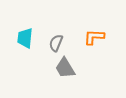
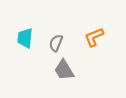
orange L-shape: rotated 25 degrees counterclockwise
gray trapezoid: moved 1 px left, 2 px down
